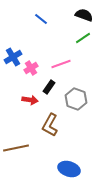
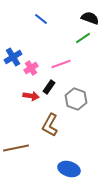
black semicircle: moved 6 px right, 3 px down
red arrow: moved 1 px right, 4 px up
